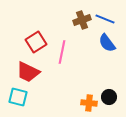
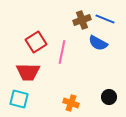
blue semicircle: moved 9 px left; rotated 24 degrees counterclockwise
red trapezoid: rotated 25 degrees counterclockwise
cyan square: moved 1 px right, 2 px down
orange cross: moved 18 px left; rotated 14 degrees clockwise
